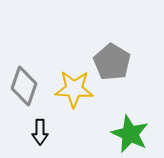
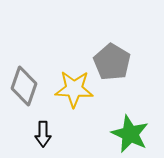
black arrow: moved 3 px right, 2 px down
